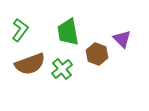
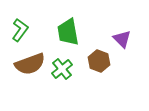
brown hexagon: moved 2 px right, 7 px down
